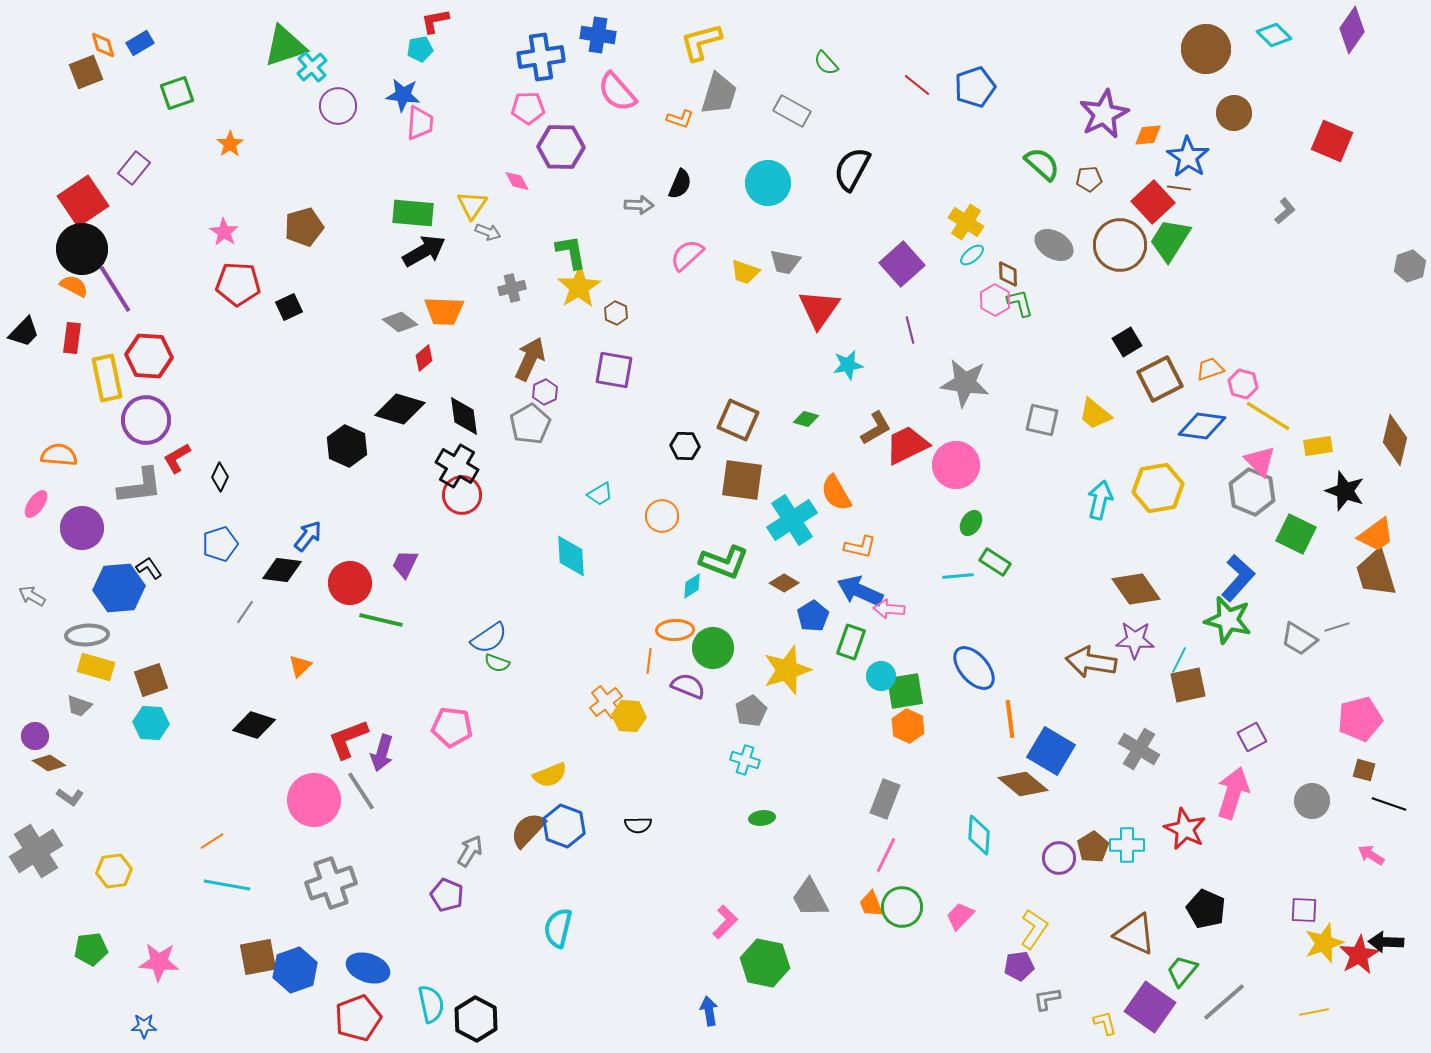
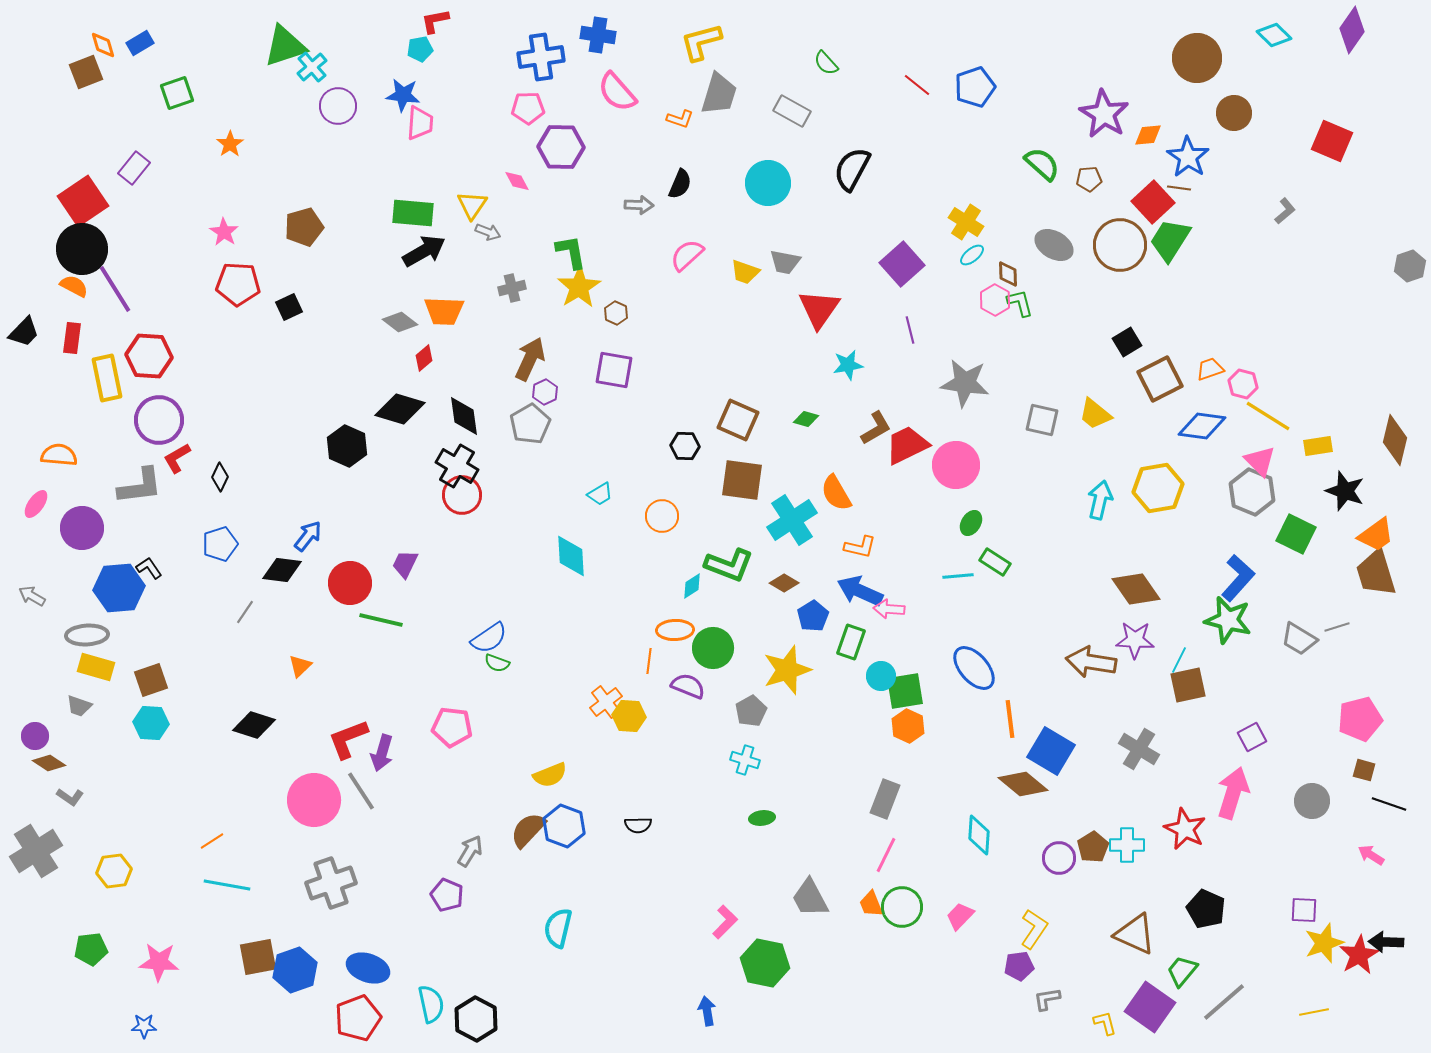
brown circle at (1206, 49): moved 9 px left, 9 px down
purple star at (1104, 114): rotated 15 degrees counterclockwise
purple circle at (146, 420): moved 13 px right
green L-shape at (724, 562): moved 5 px right, 3 px down
blue arrow at (709, 1011): moved 2 px left
